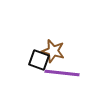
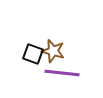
black square: moved 6 px left, 6 px up
